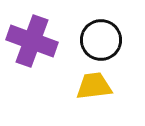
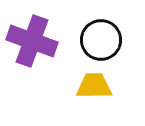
yellow trapezoid: rotated 6 degrees clockwise
